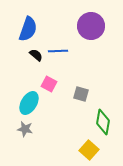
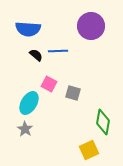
blue semicircle: rotated 75 degrees clockwise
gray square: moved 8 px left, 1 px up
gray star: rotated 21 degrees clockwise
yellow square: rotated 24 degrees clockwise
